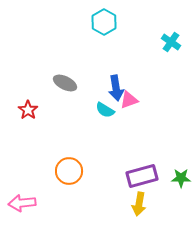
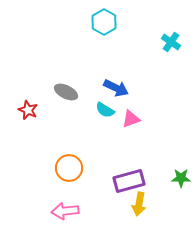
gray ellipse: moved 1 px right, 9 px down
blue arrow: rotated 55 degrees counterclockwise
pink triangle: moved 2 px right, 19 px down
red star: rotated 12 degrees counterclockwise
orange circle: moved 3 px up
purple rectangle: moved 13 px left, 5 px down
pink arrow: moved 43 px right, 8 px down
